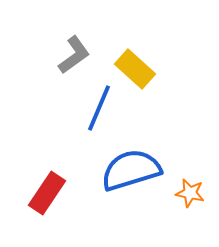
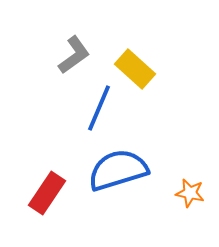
blue semicircle: moved 13 px left
